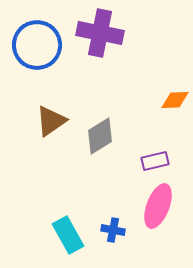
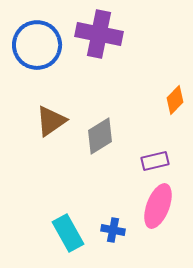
purple cross: moved 1 px left, 1 px down
orange diamond: rotated 44 degrees counterclockwise
cyan rectangle: moved 2 px up
